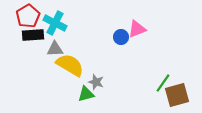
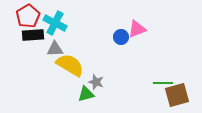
green line: rotated 54 degrees clockwise
